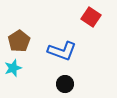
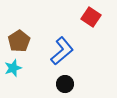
blue L-shape: rotated 60 degrees counterclockwise
